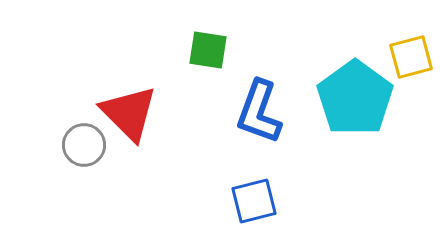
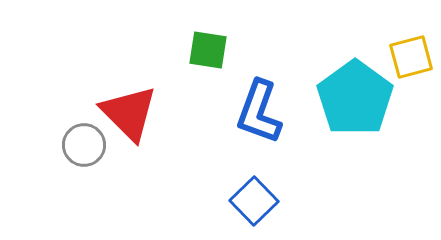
blue square: rotated 30 degrees counterclockwise
